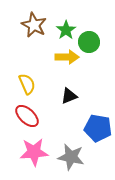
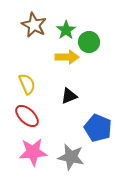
blue pentagon: rotated 12 degrees clockwise
pink star: moved 1 px left
